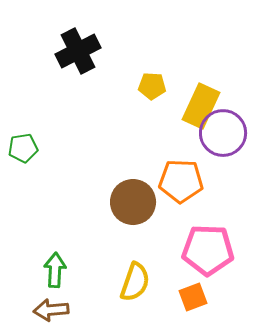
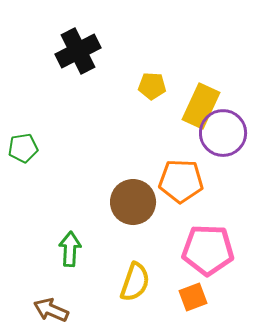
green arrow: moved 15 px right, 21 px up
brown arrow: rotated 28 degrees clockwise
